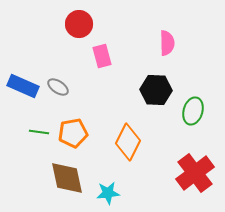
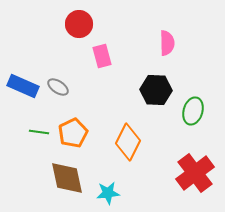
orange pentagon: rotated 16 degrees counterclockwise
